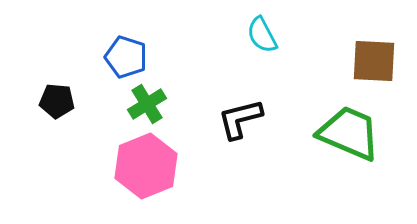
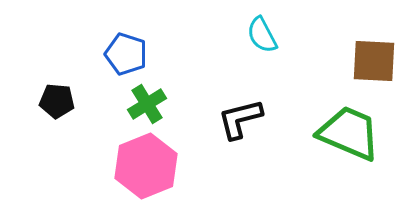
blue pentagon: moved 3 px up
